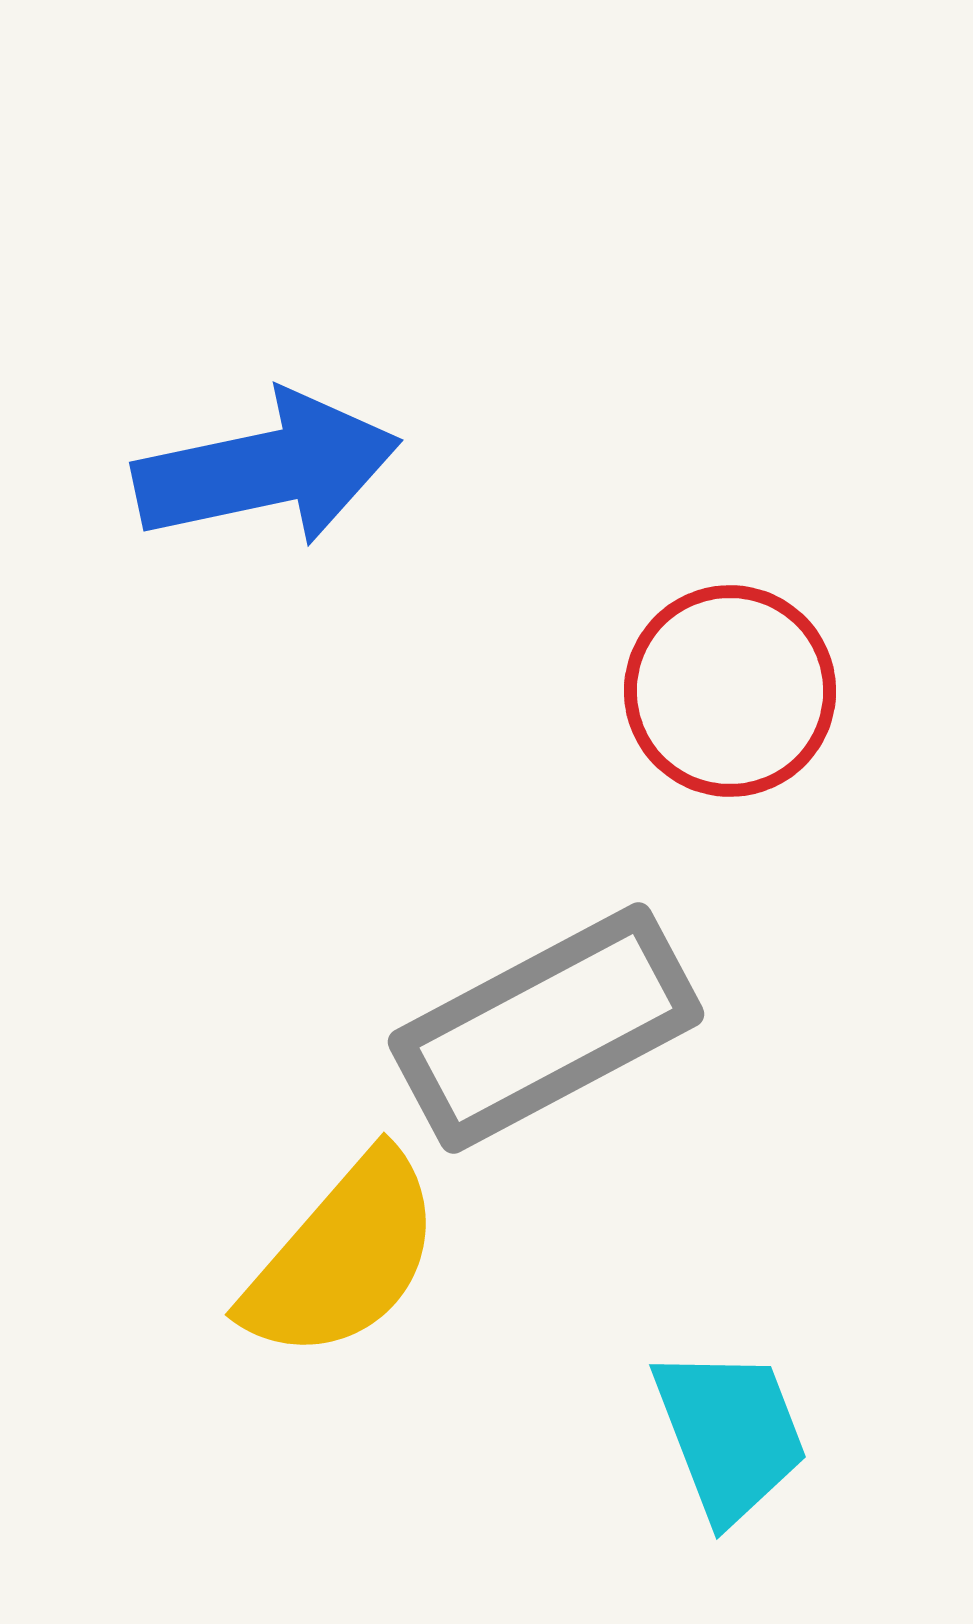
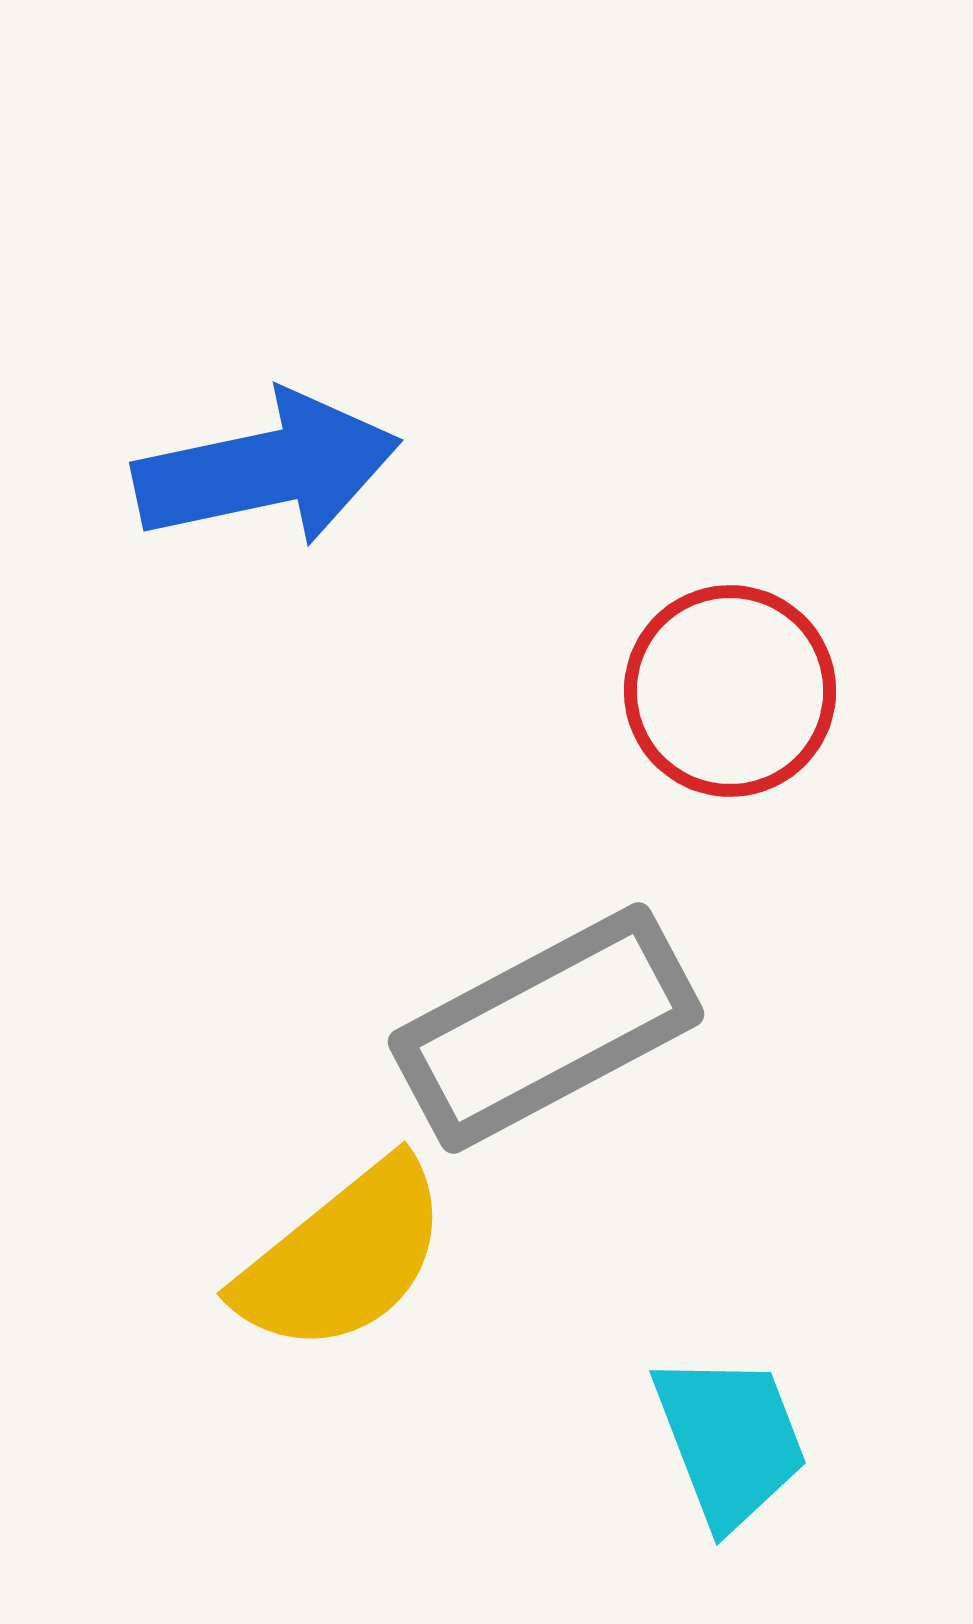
yellow semicircle: rotated 10 degrees clockwise
cyan trapezoid: moved 6 px down
